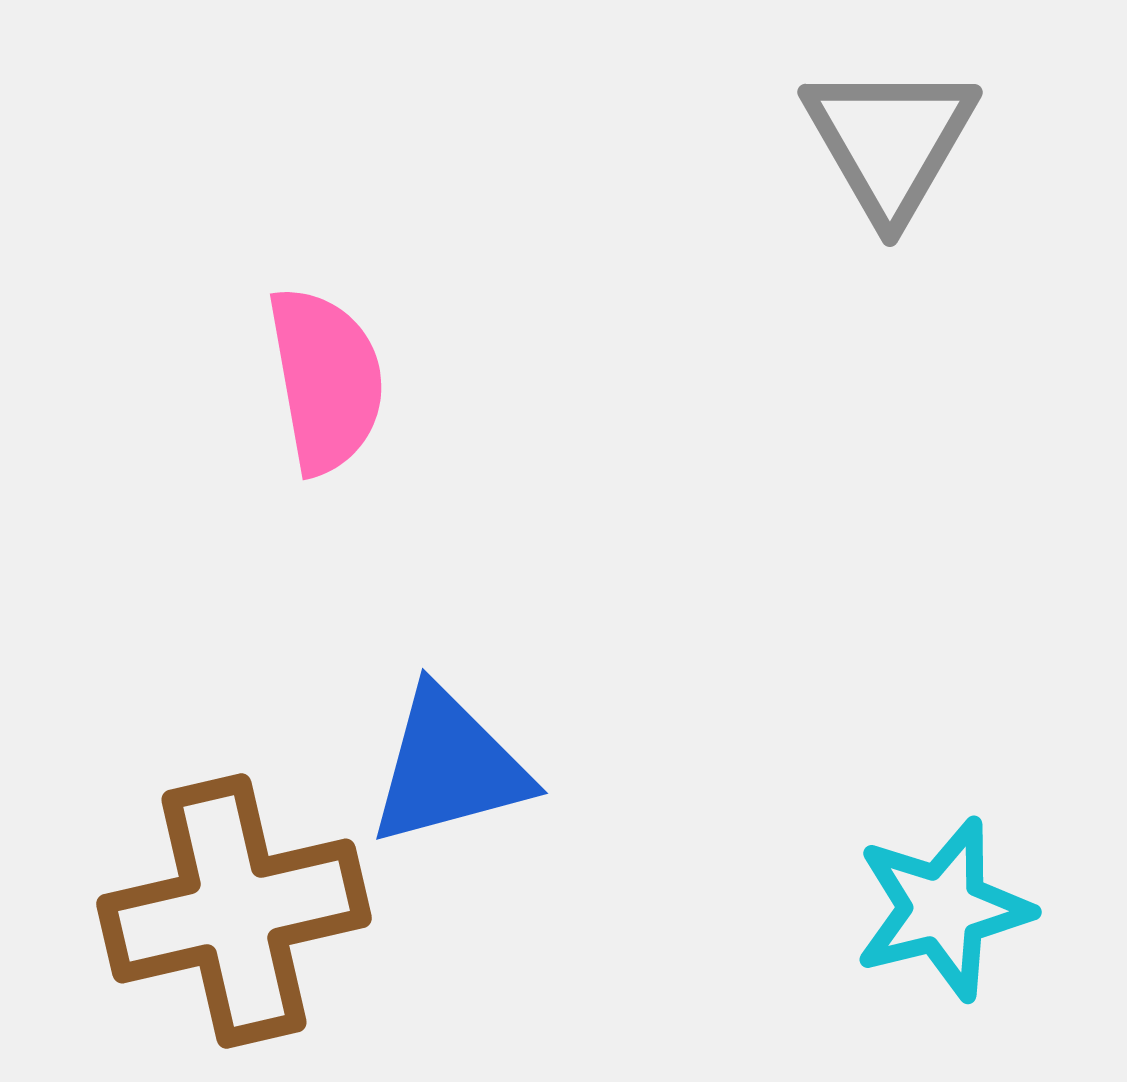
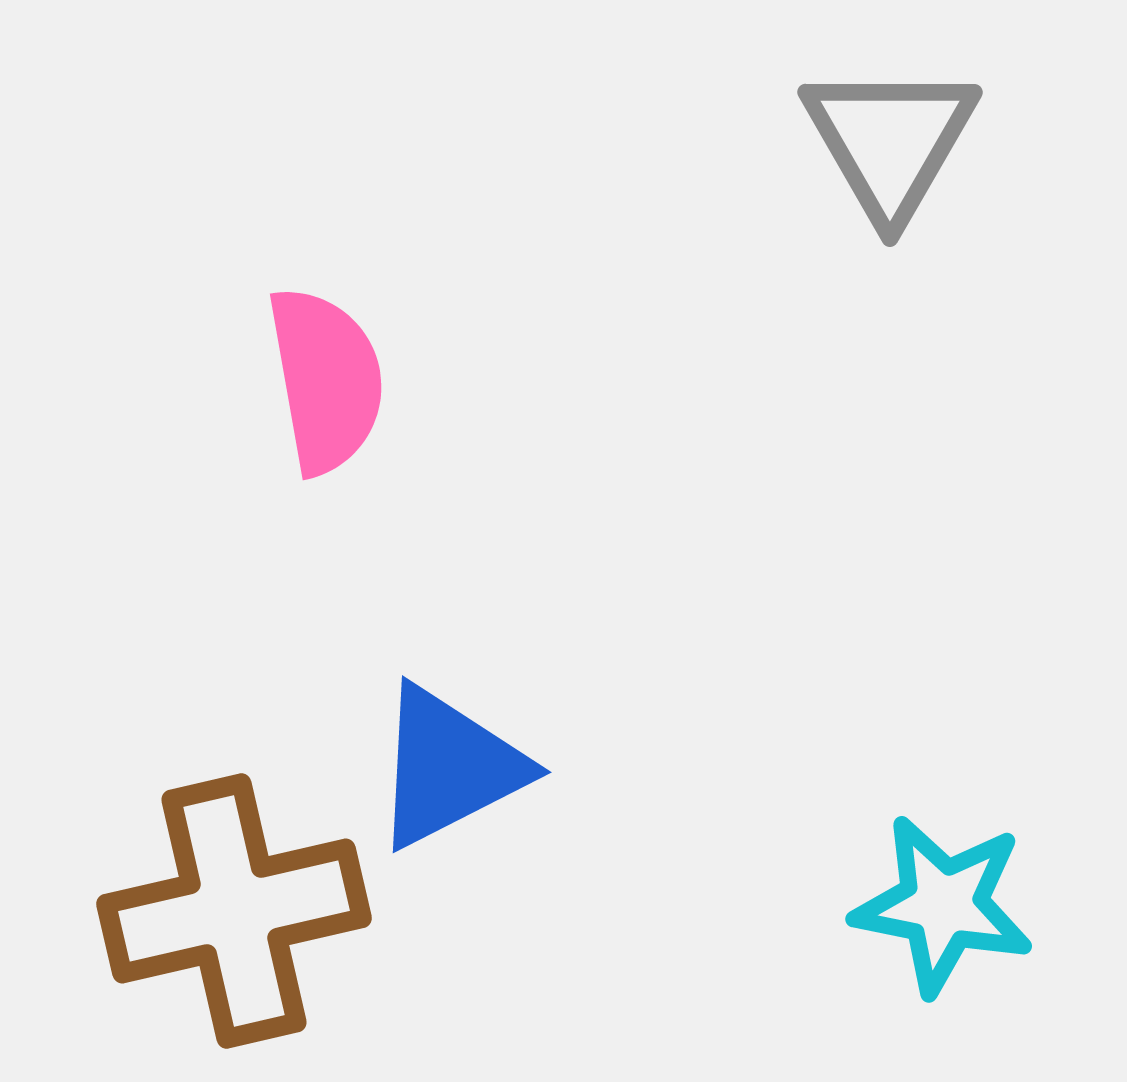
blue triangle: rotated 12 degrees counterclockwise
cyan star: moved 4 px up; rotated 25 degrees clockwise
